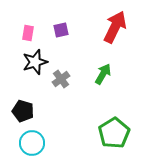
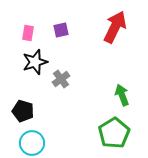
green arrow: moved 19 px right, 21 px down; rotated 50 degrees counterclockwise
